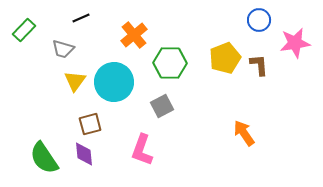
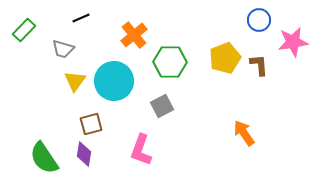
pink star: moved 2 px left, 1 px up
green hexagon: moved 1 px up
cyan circle: moved 1 px up
brown square: moved 1 px right
pink L-shape: moved 1 px left
purple diamond: rotated 15 degrees clockwise
